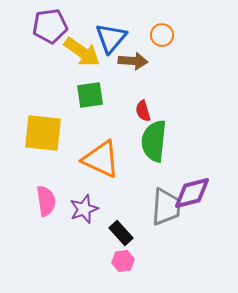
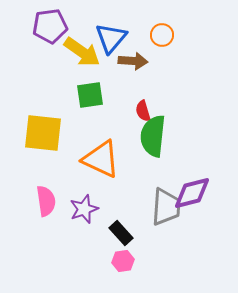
green semicircle: moved 1 px left, 5 px up
